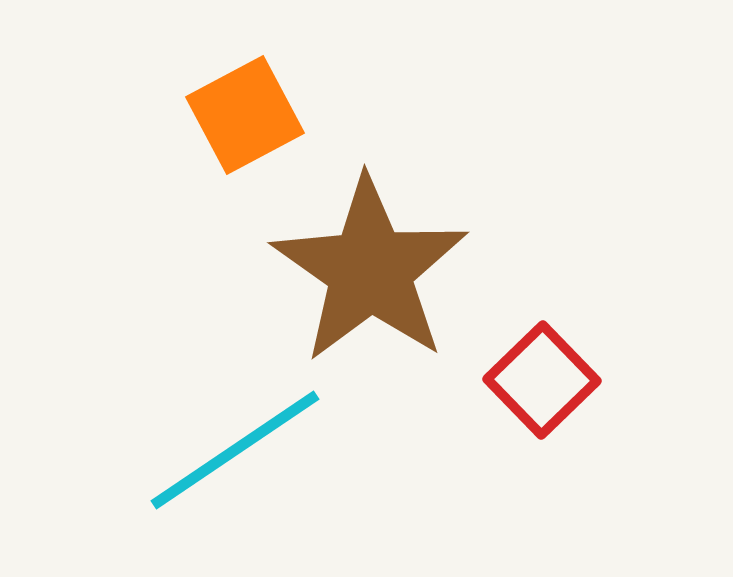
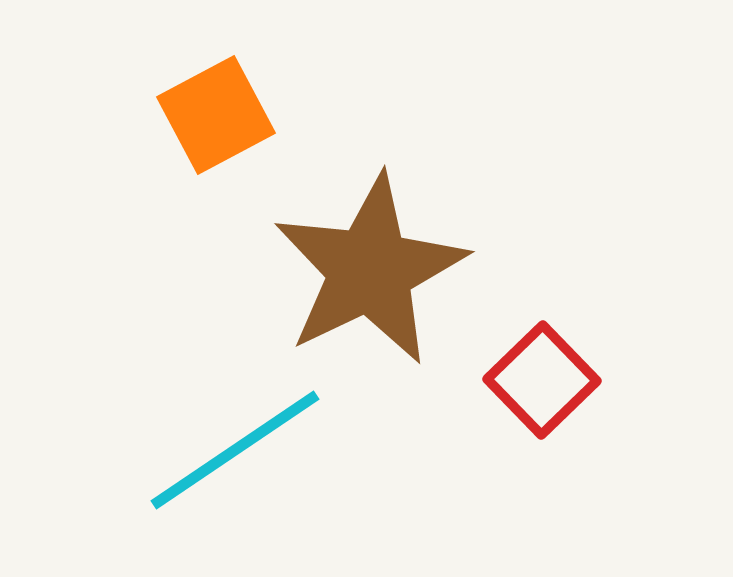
orange square: moved 29 px left
brown star: rotated 11 degrees clockwise
